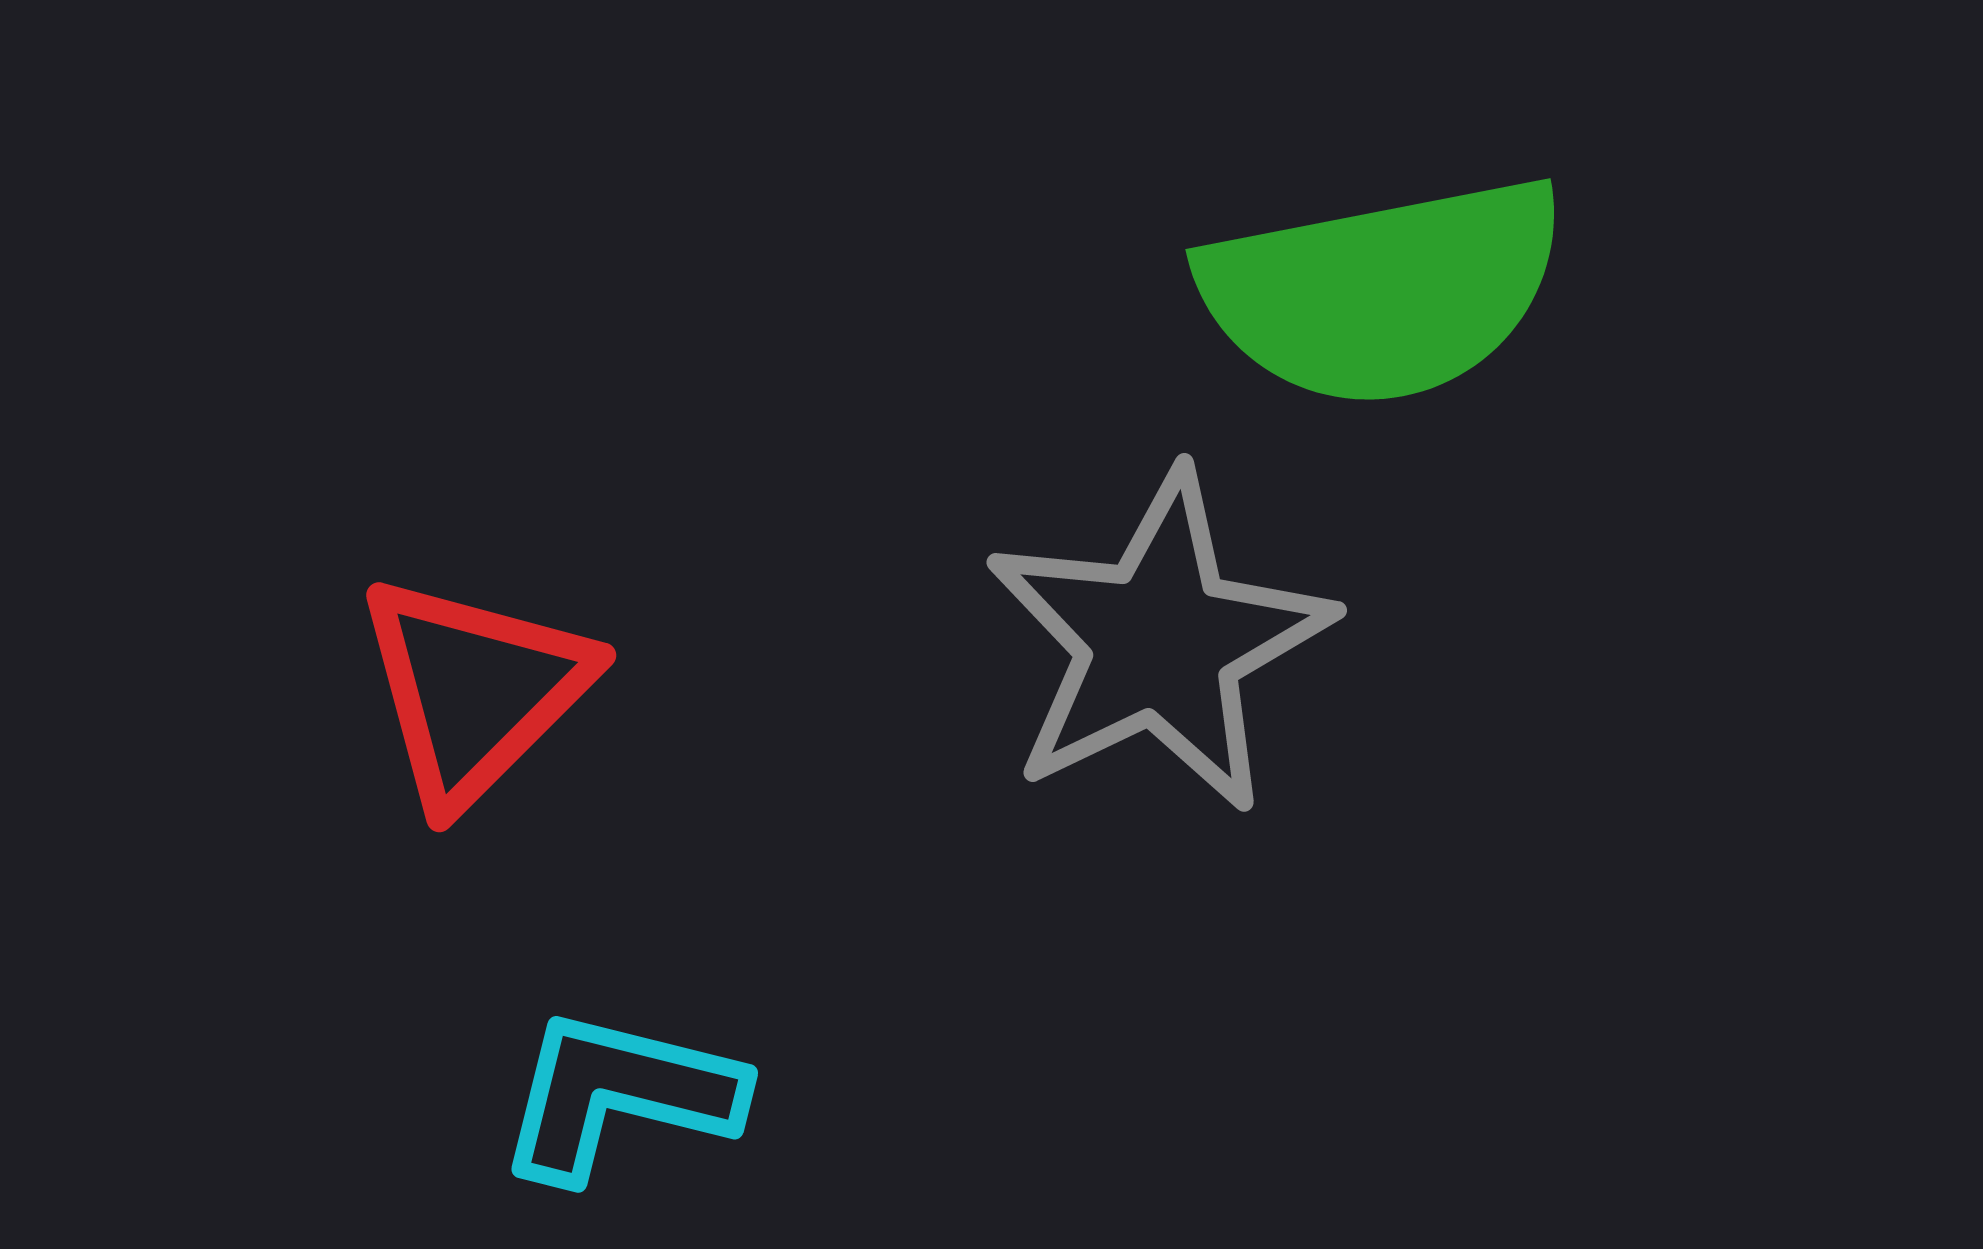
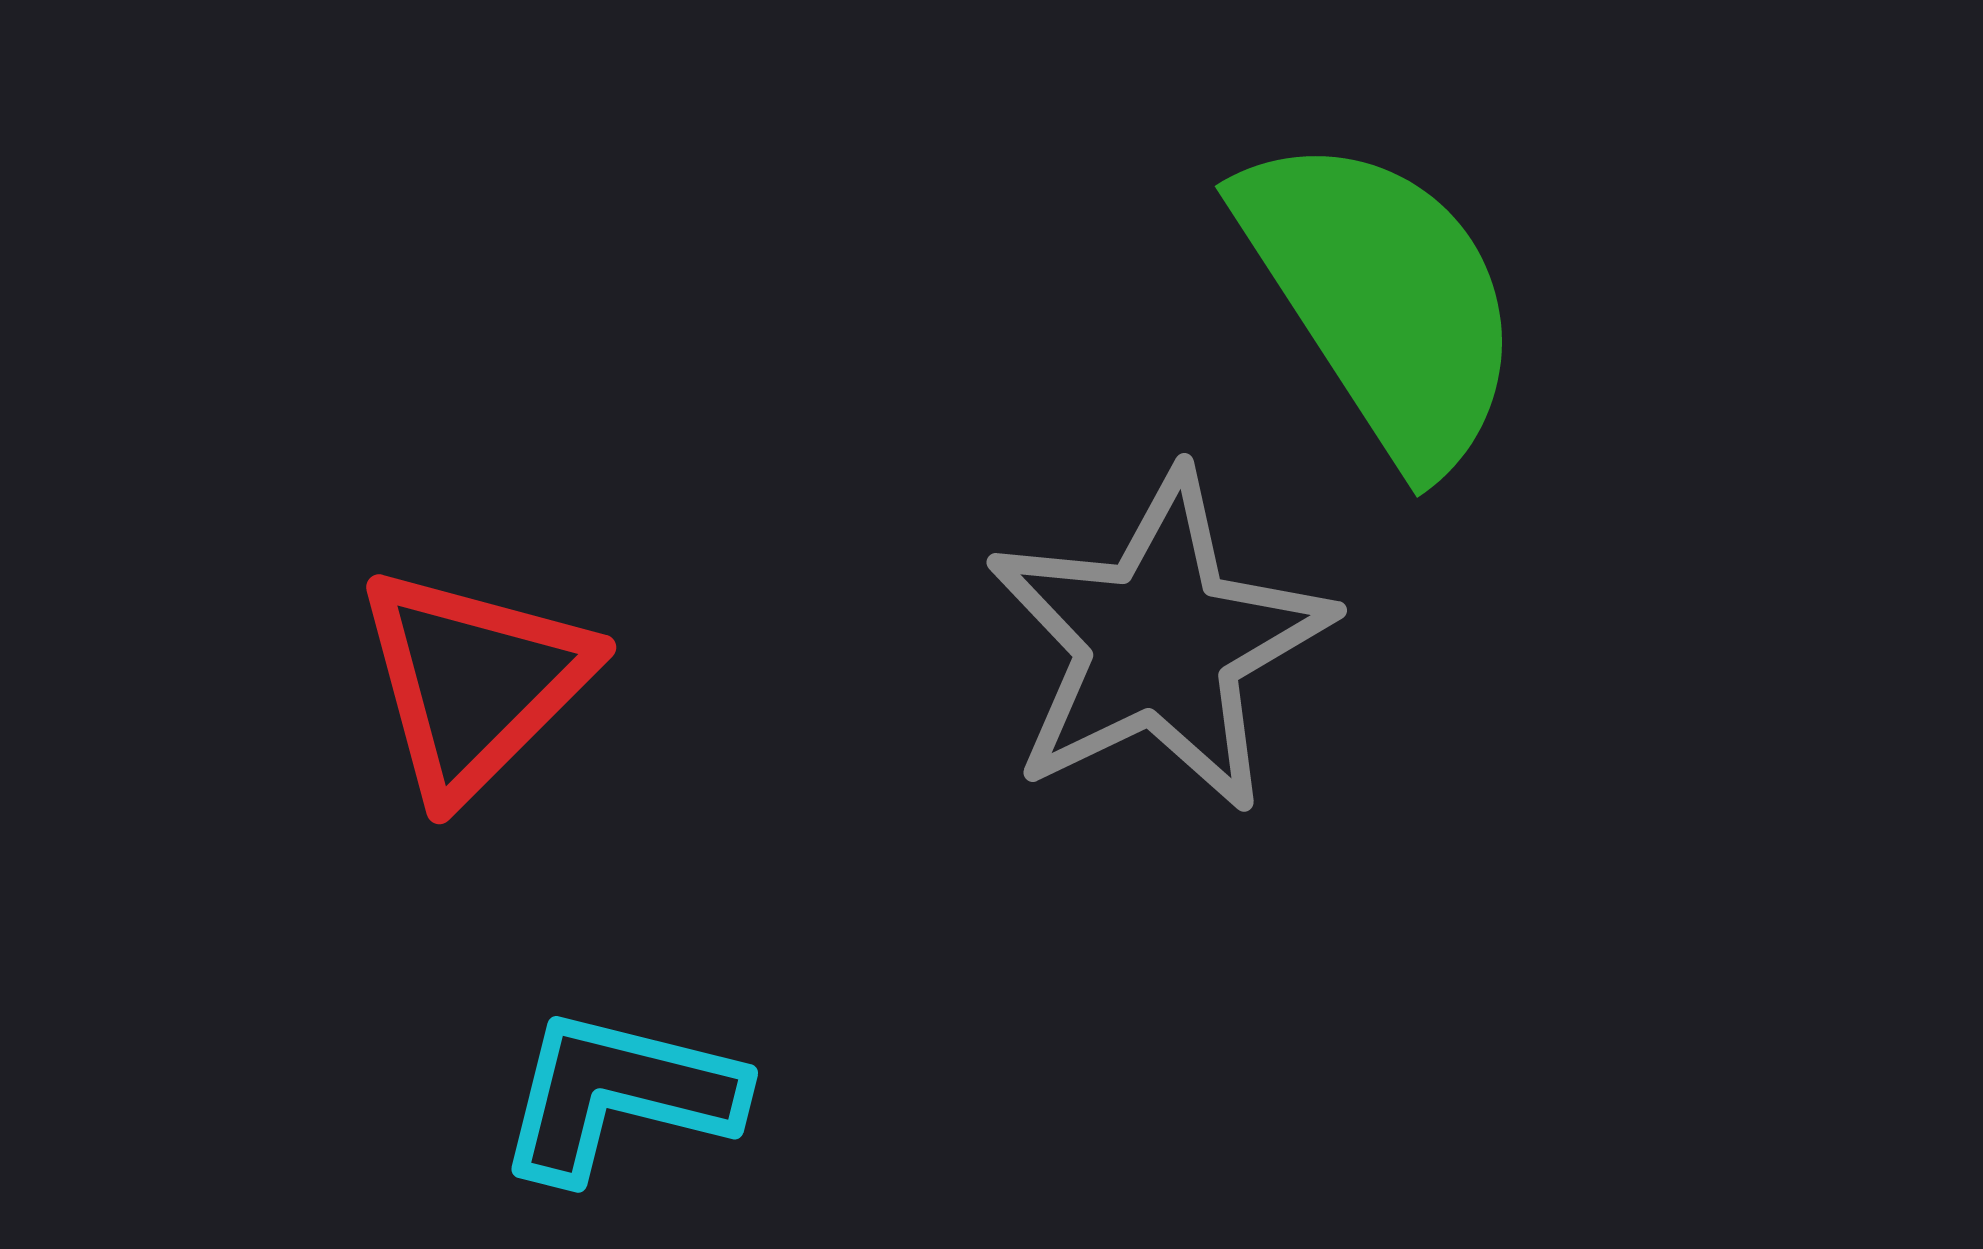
green semicircle: moved 1 px left, 8 px down; rotated 112 degrees counterclockwise
red triangle: moved 8 px up
